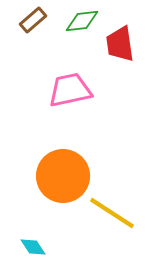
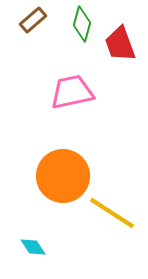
green diamond: moved 3 px down; rotated 68 degrees counterclockwise
red trapezoid: rotated 12 degrees counterclockwise
pink trapezoid: moved 2 px right, 2 px down
